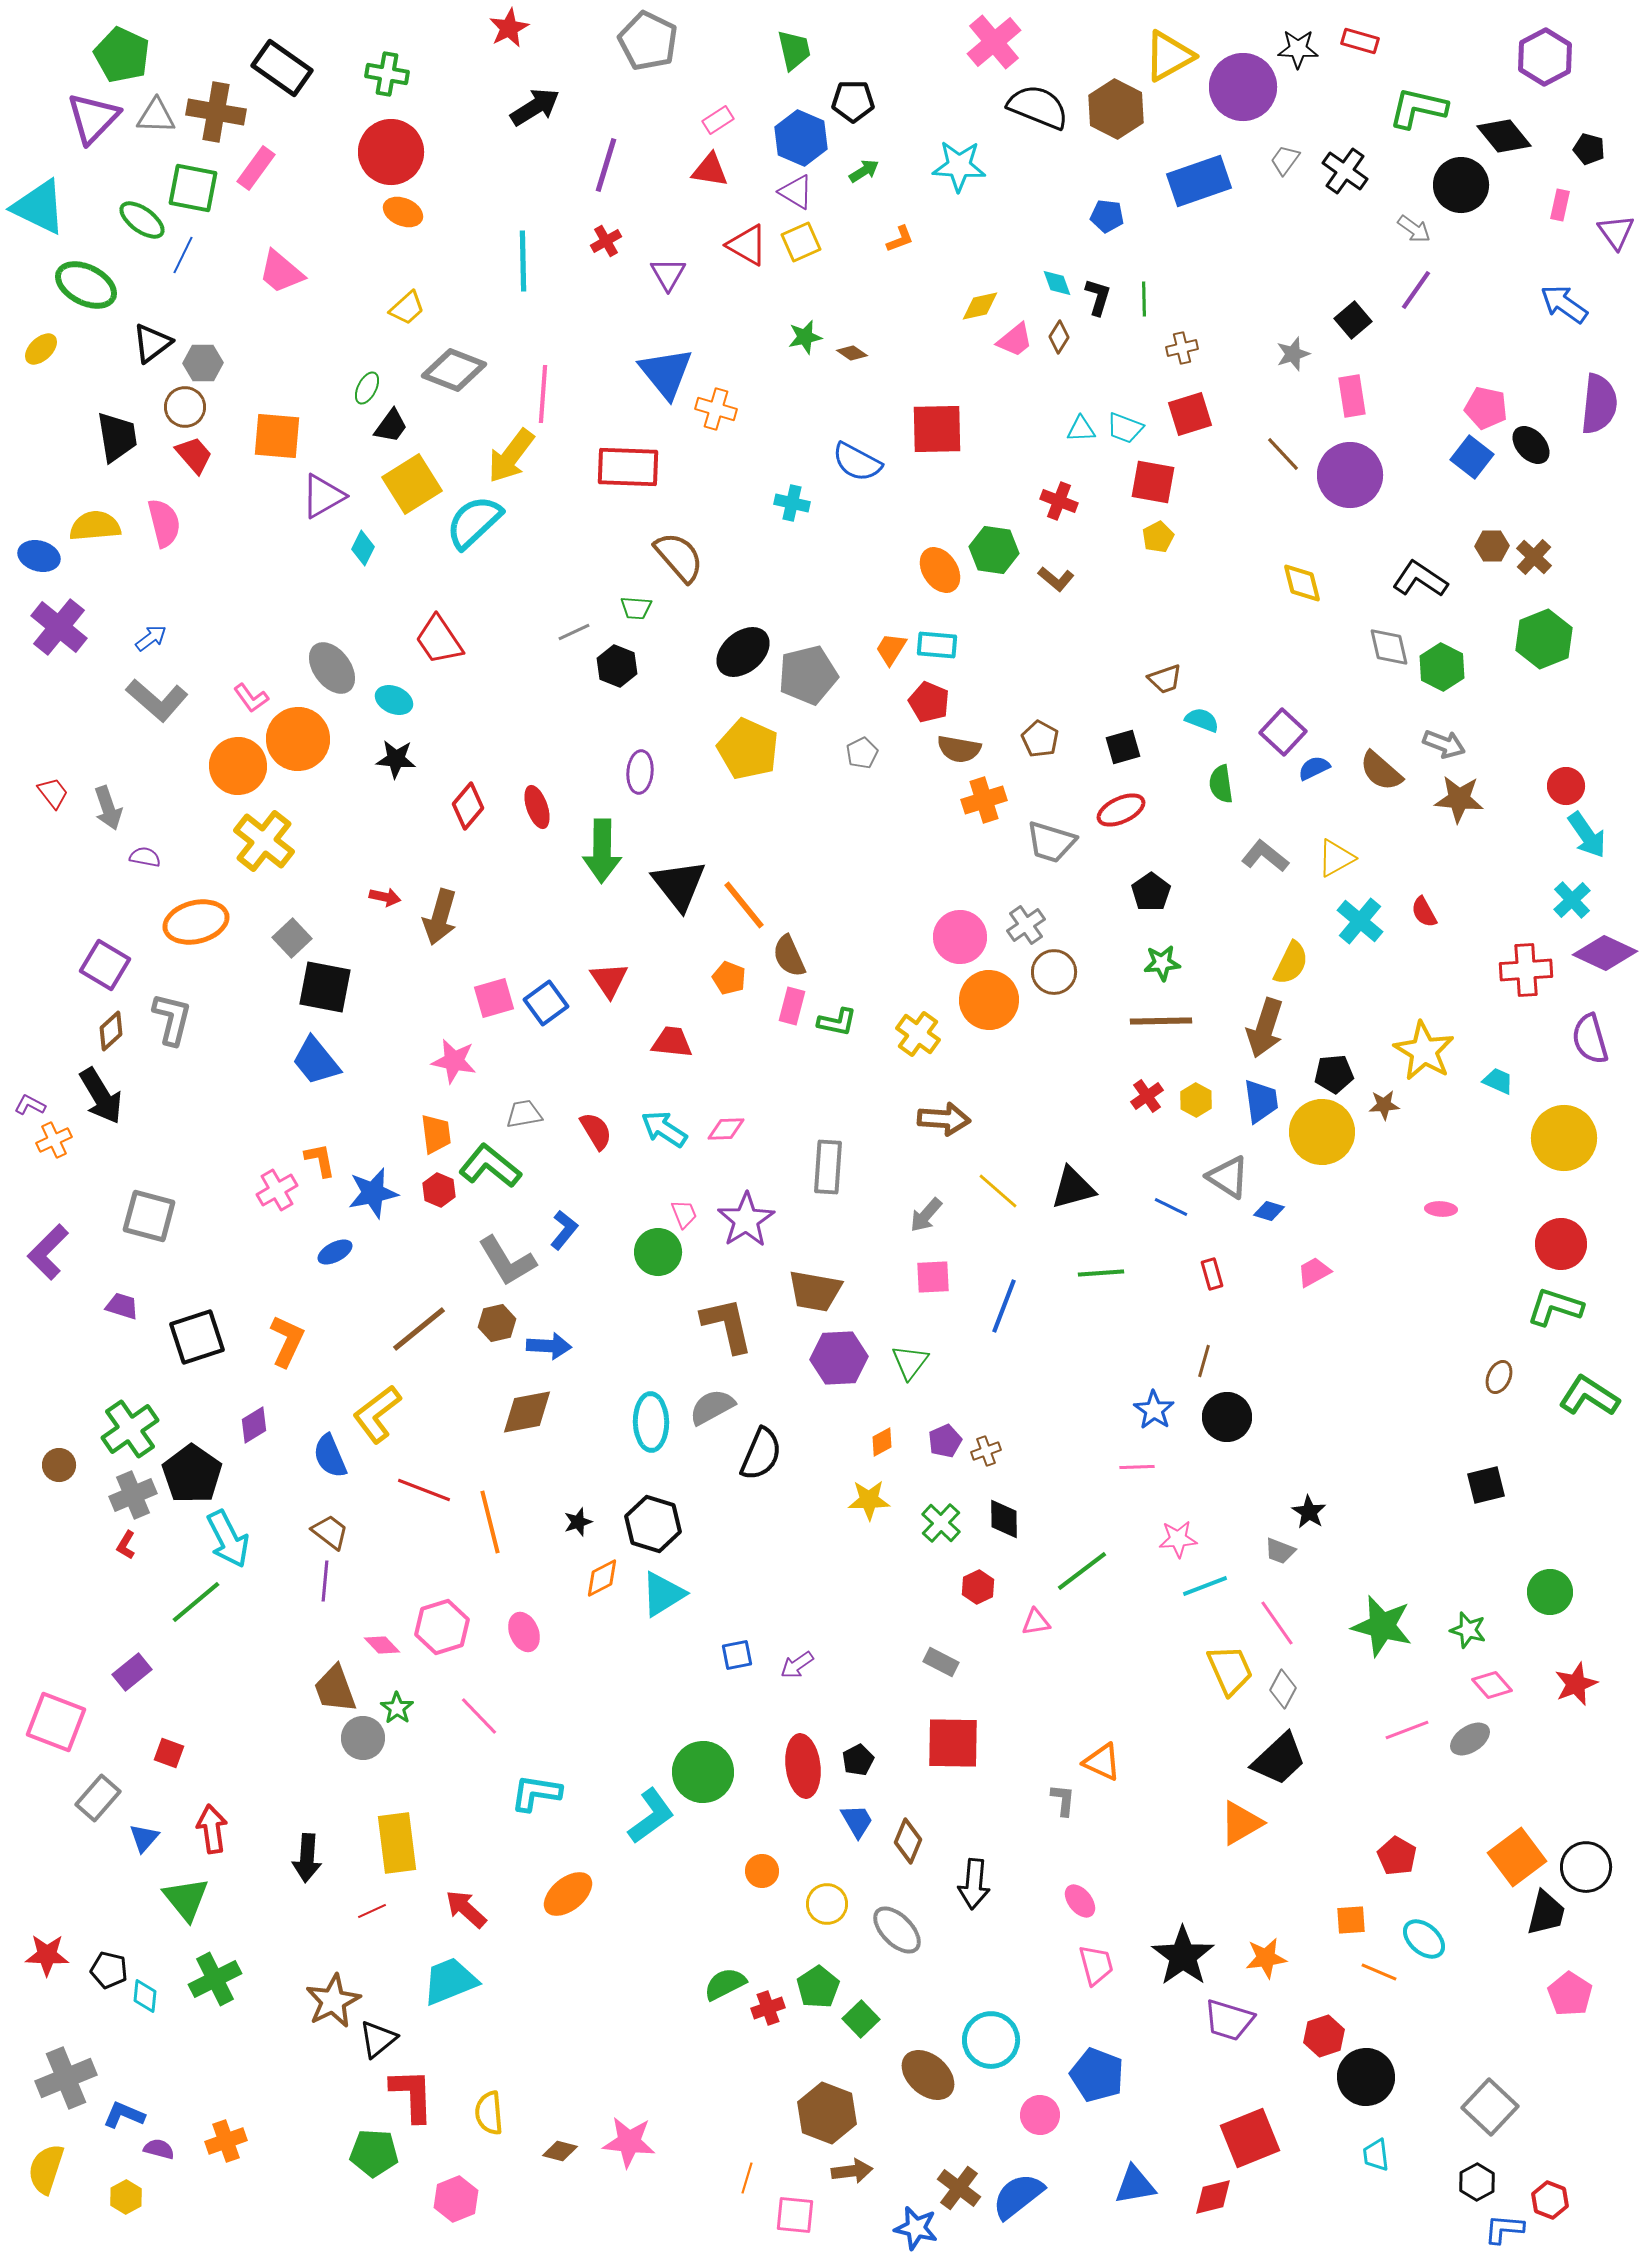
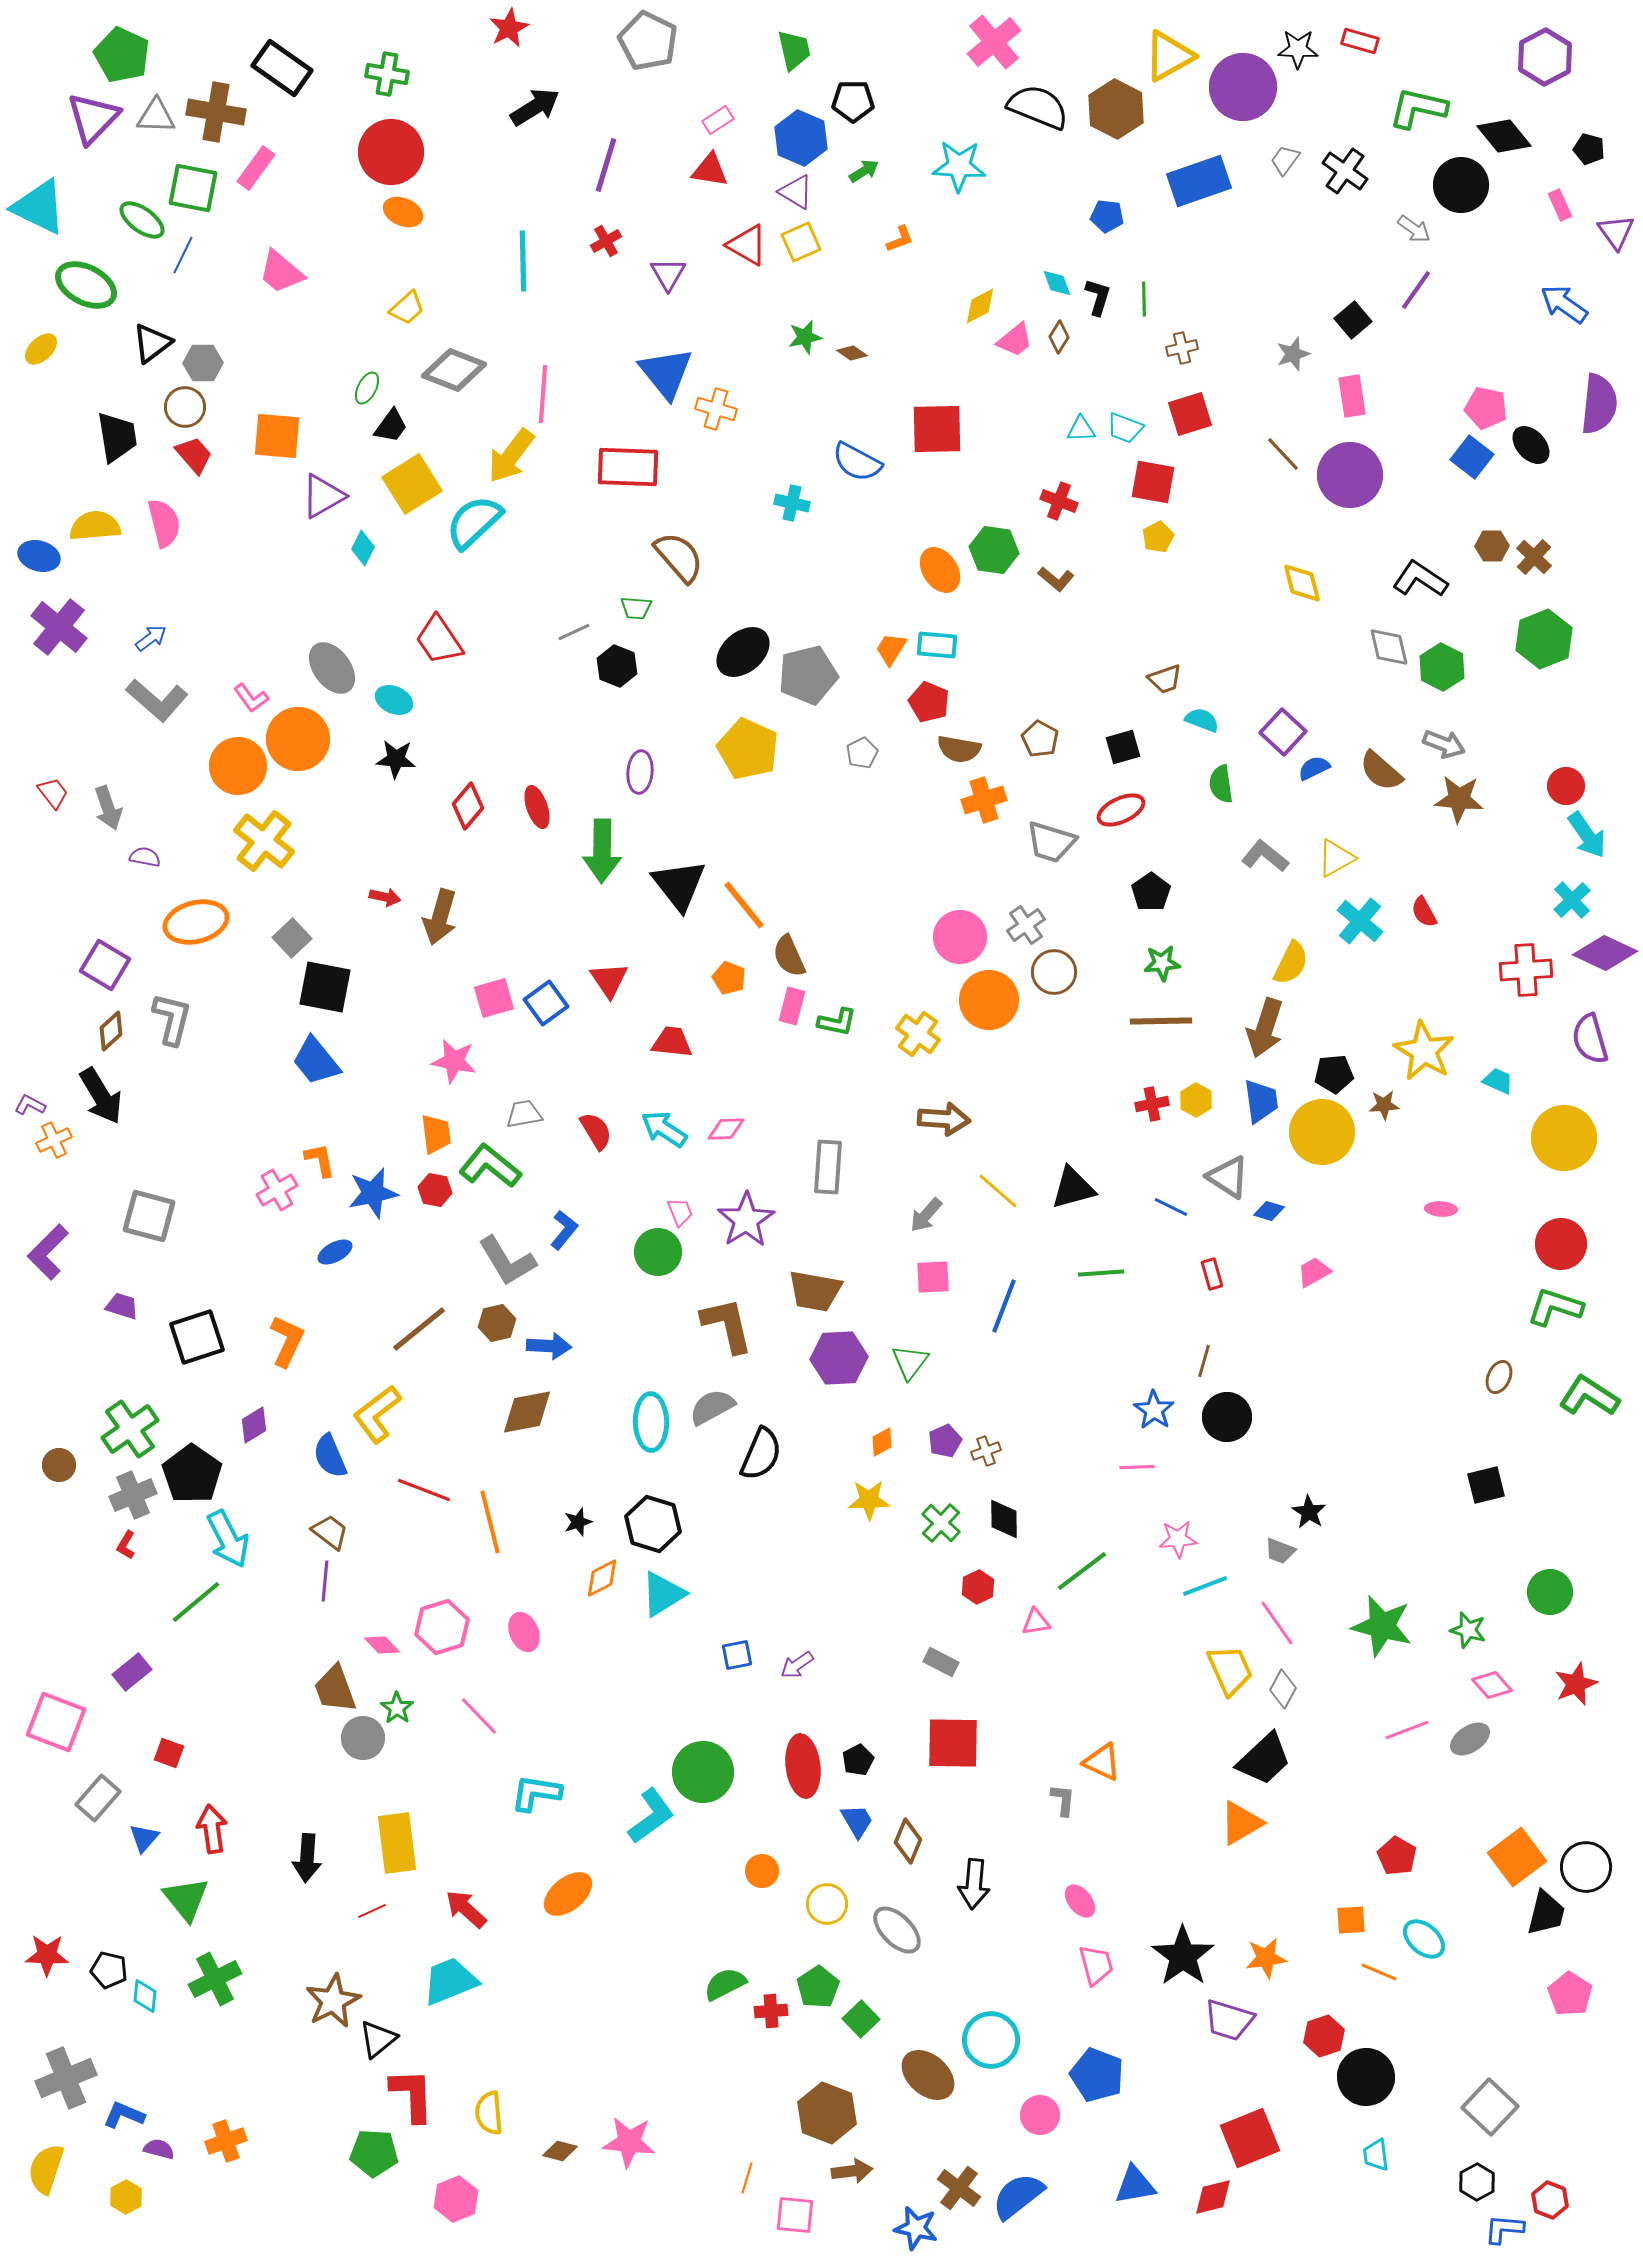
pink rectangle at (1560, 205): rotated 36 degrees counterclockwise
yellow diamond at (980, 306): rotated 15 degrees counterclockwise
red cross at (1147, 1096): moved 5 px right, 8 px down; rotated 24 degrees clockwise
red hexagon at (439, 1190): moved 4 px left; rotated 12 degrees counterclockwise
pink trapezoid at (684, 1214): moved 4 px left, 2 px up
black trapezoid at (1279, 1759): moved 15 px left
red cross at (768, 2008): moved 3 px right, 3 px down; rotated 16 degrees clockwise
